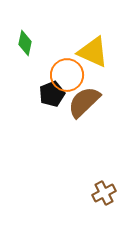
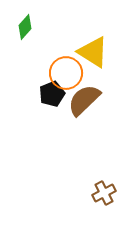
green diamond: moved 16 px up; rotated 30 degrees clockwise
yellow triangle: rotated 8 degrees clockwise
orange circle: moved 1 px left, 2 px up
brown semicircle: moved 2 px up
